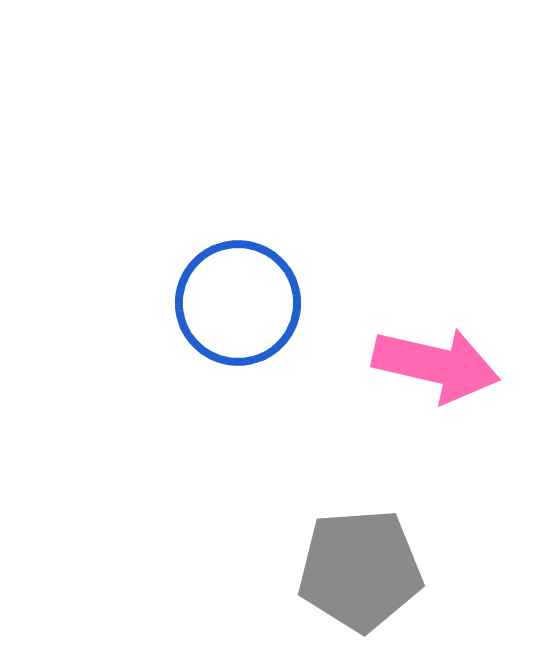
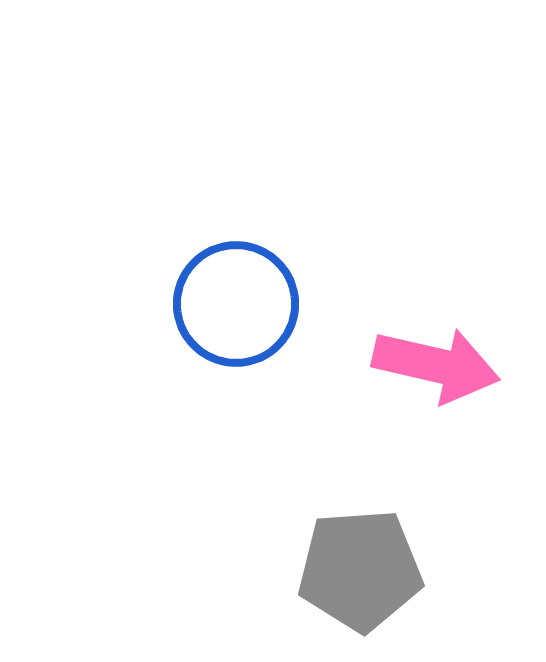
blue circle: moved 2 px left, 1 px down
